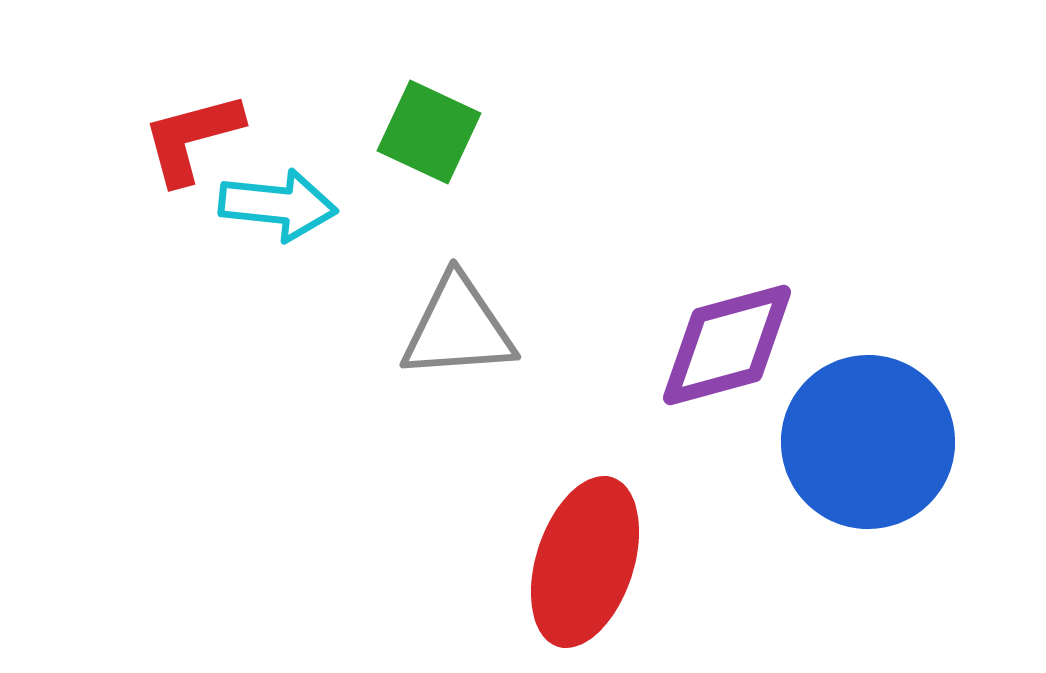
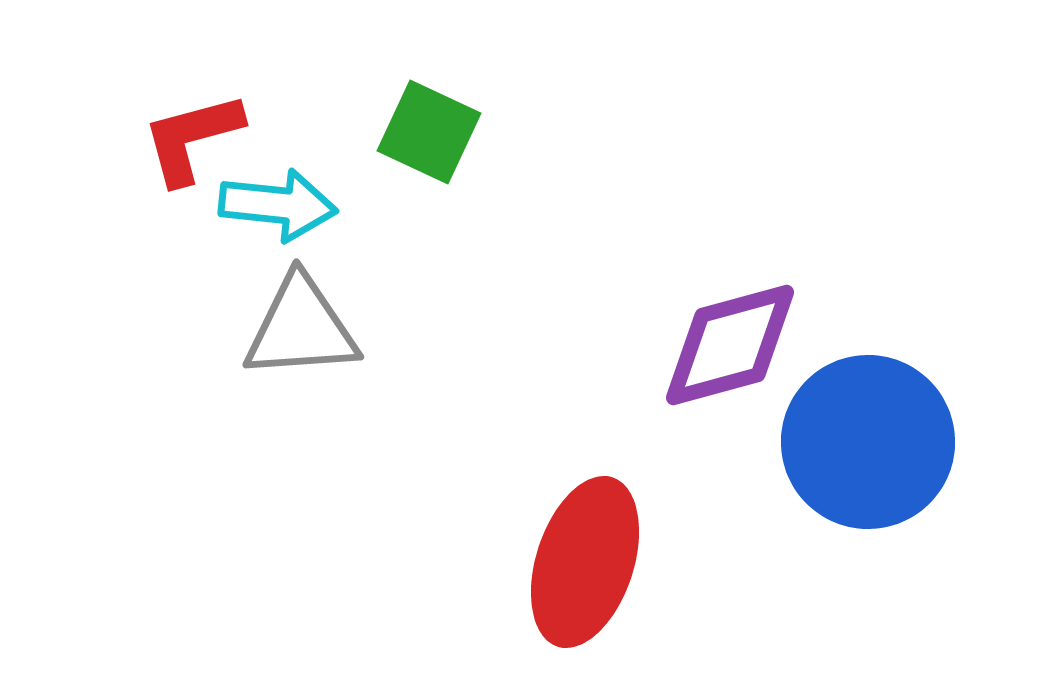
gray triangle: moved 157 px left
purple diamond: moved 3 px right
